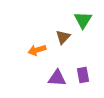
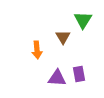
brown triangle: rotated 14 degrees counterclockwise
orange arrow: rotated 78 degrees counterclockwise
purple rectangle: moved 4 px left, 1 px up
